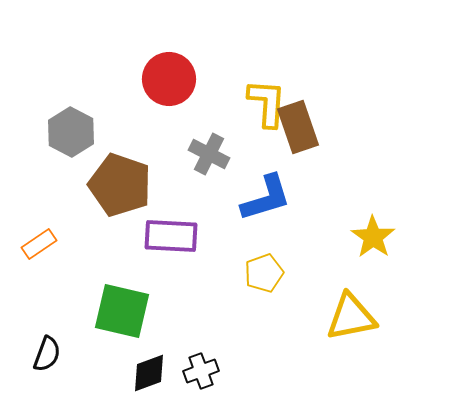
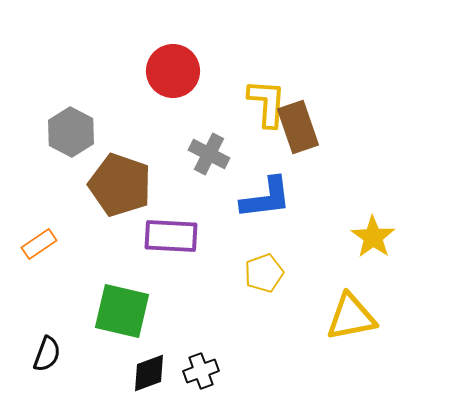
red circle: moved 4 px right, 8 px up
blue L-shape: rotated 10 degrees clockwise
